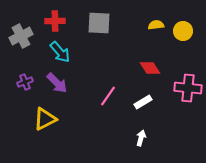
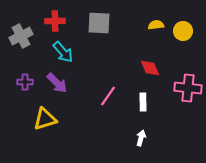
cyan arrow: moved 3 px right
red diamond: rotated 10 degrees clockwise
purple cross: rotated 21 degrees clockwise
white rectangle: rotated 60 degrees counterclockwise
yellow triangle: rotated 10 degrees clockwise
